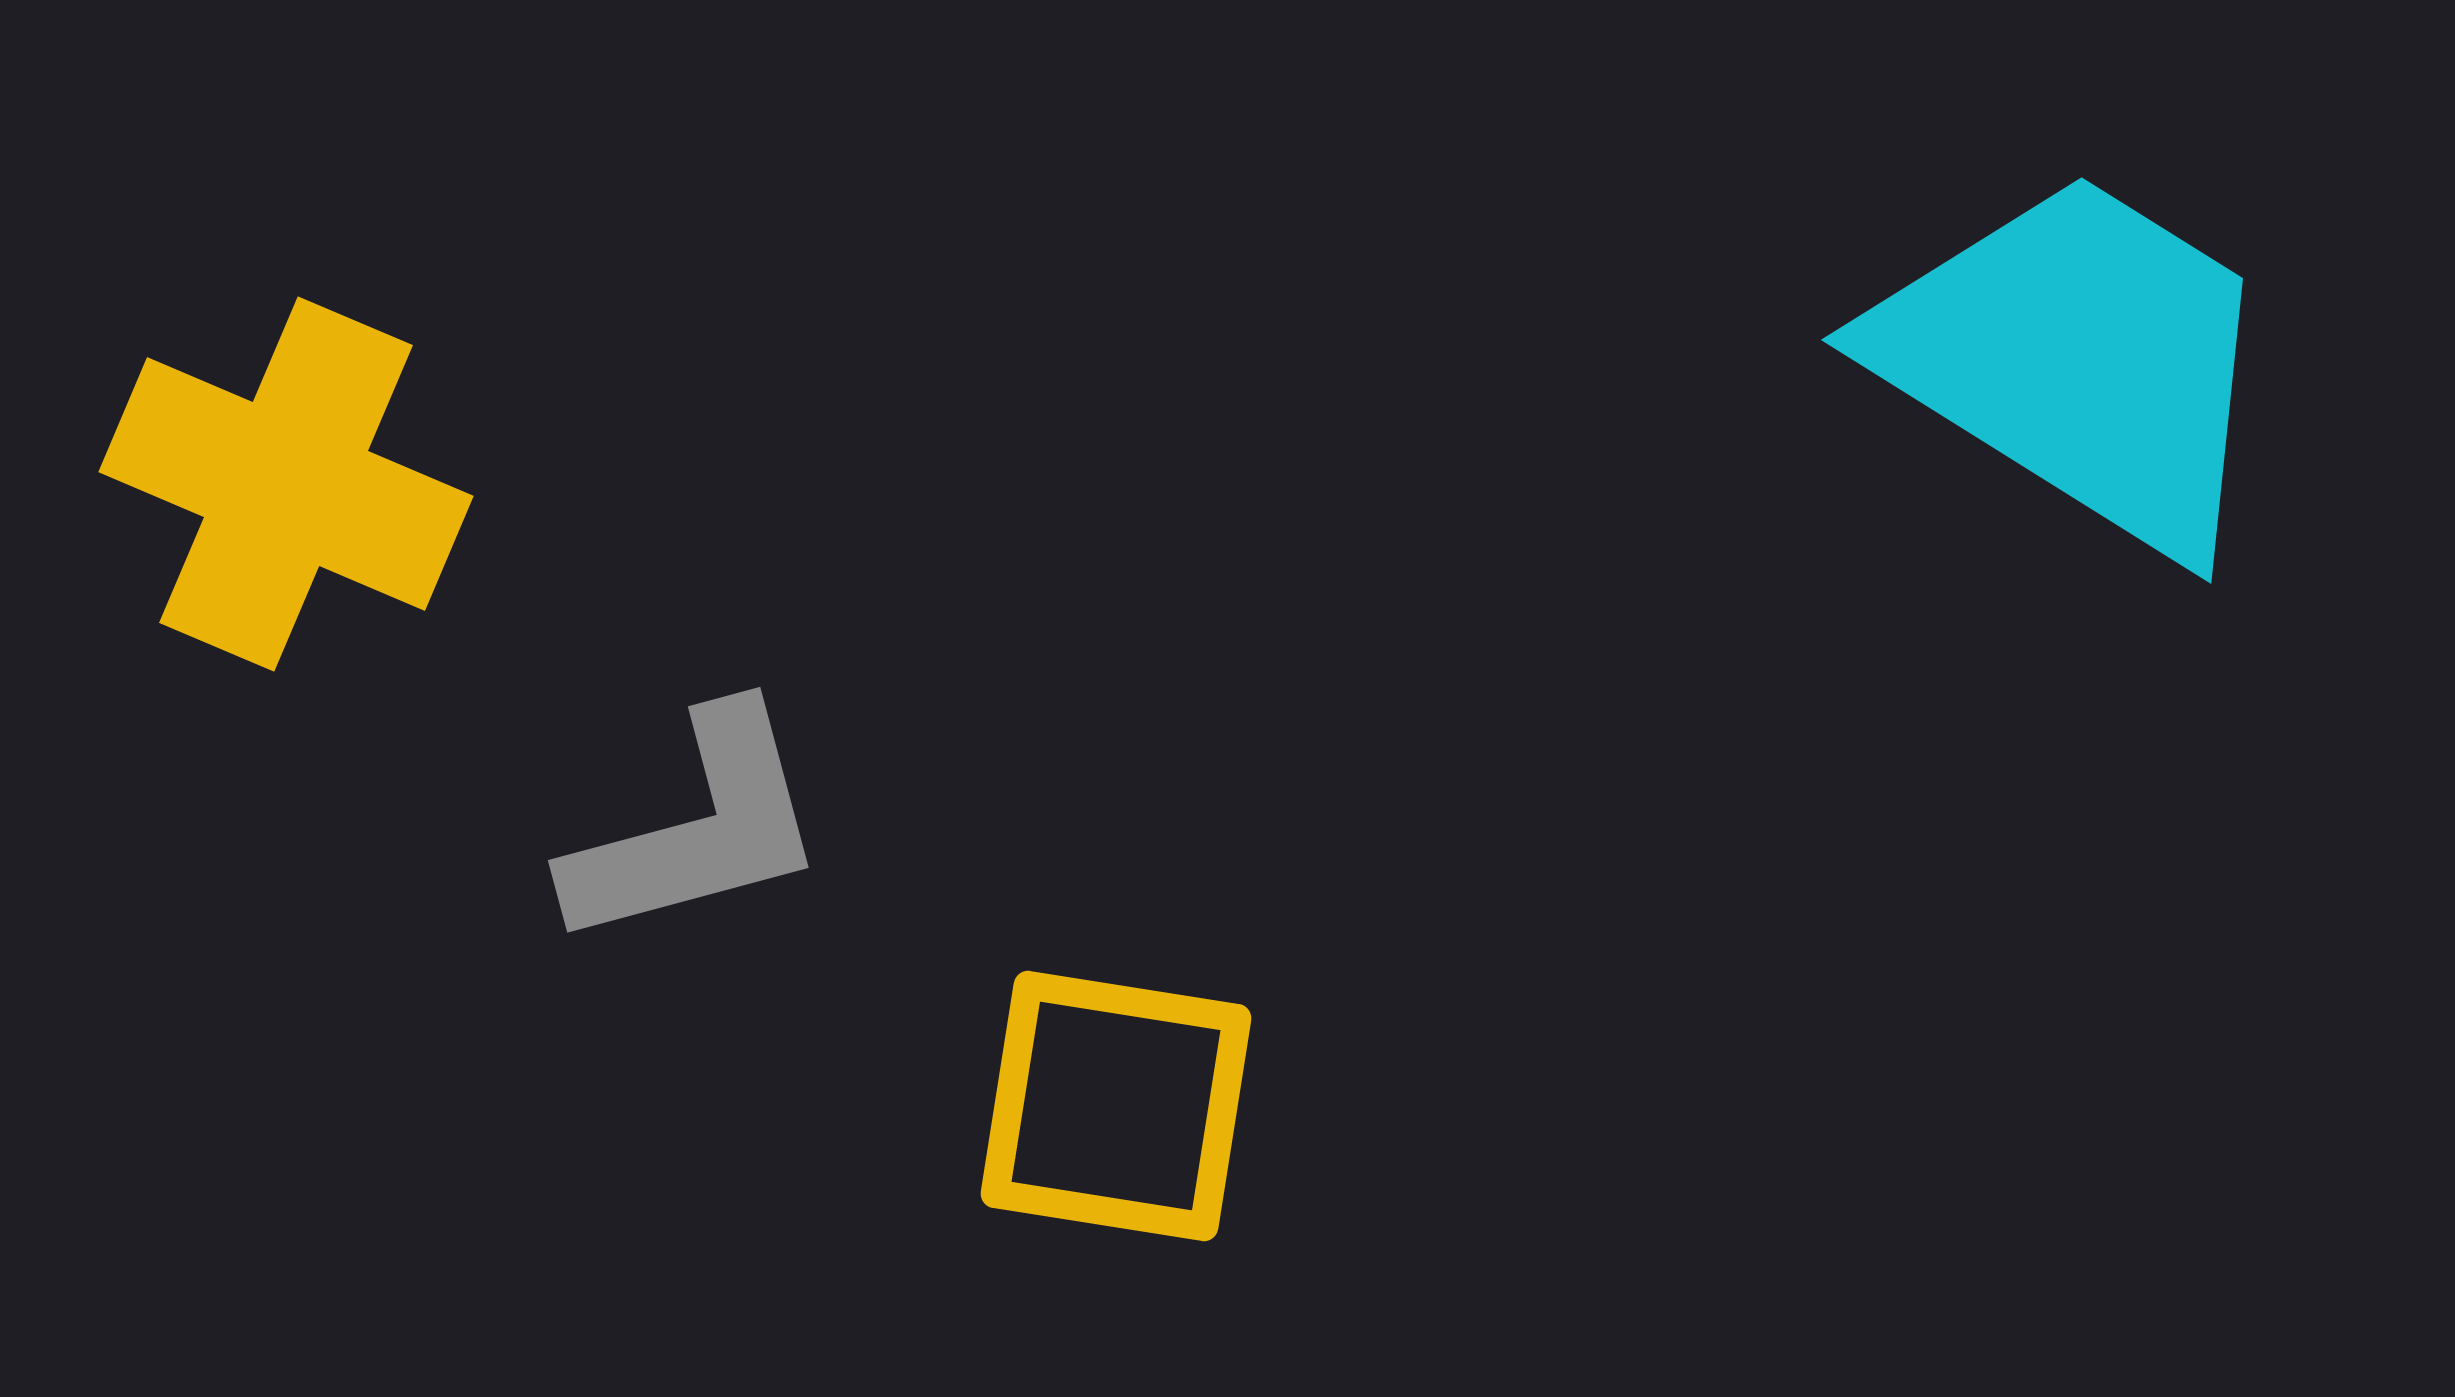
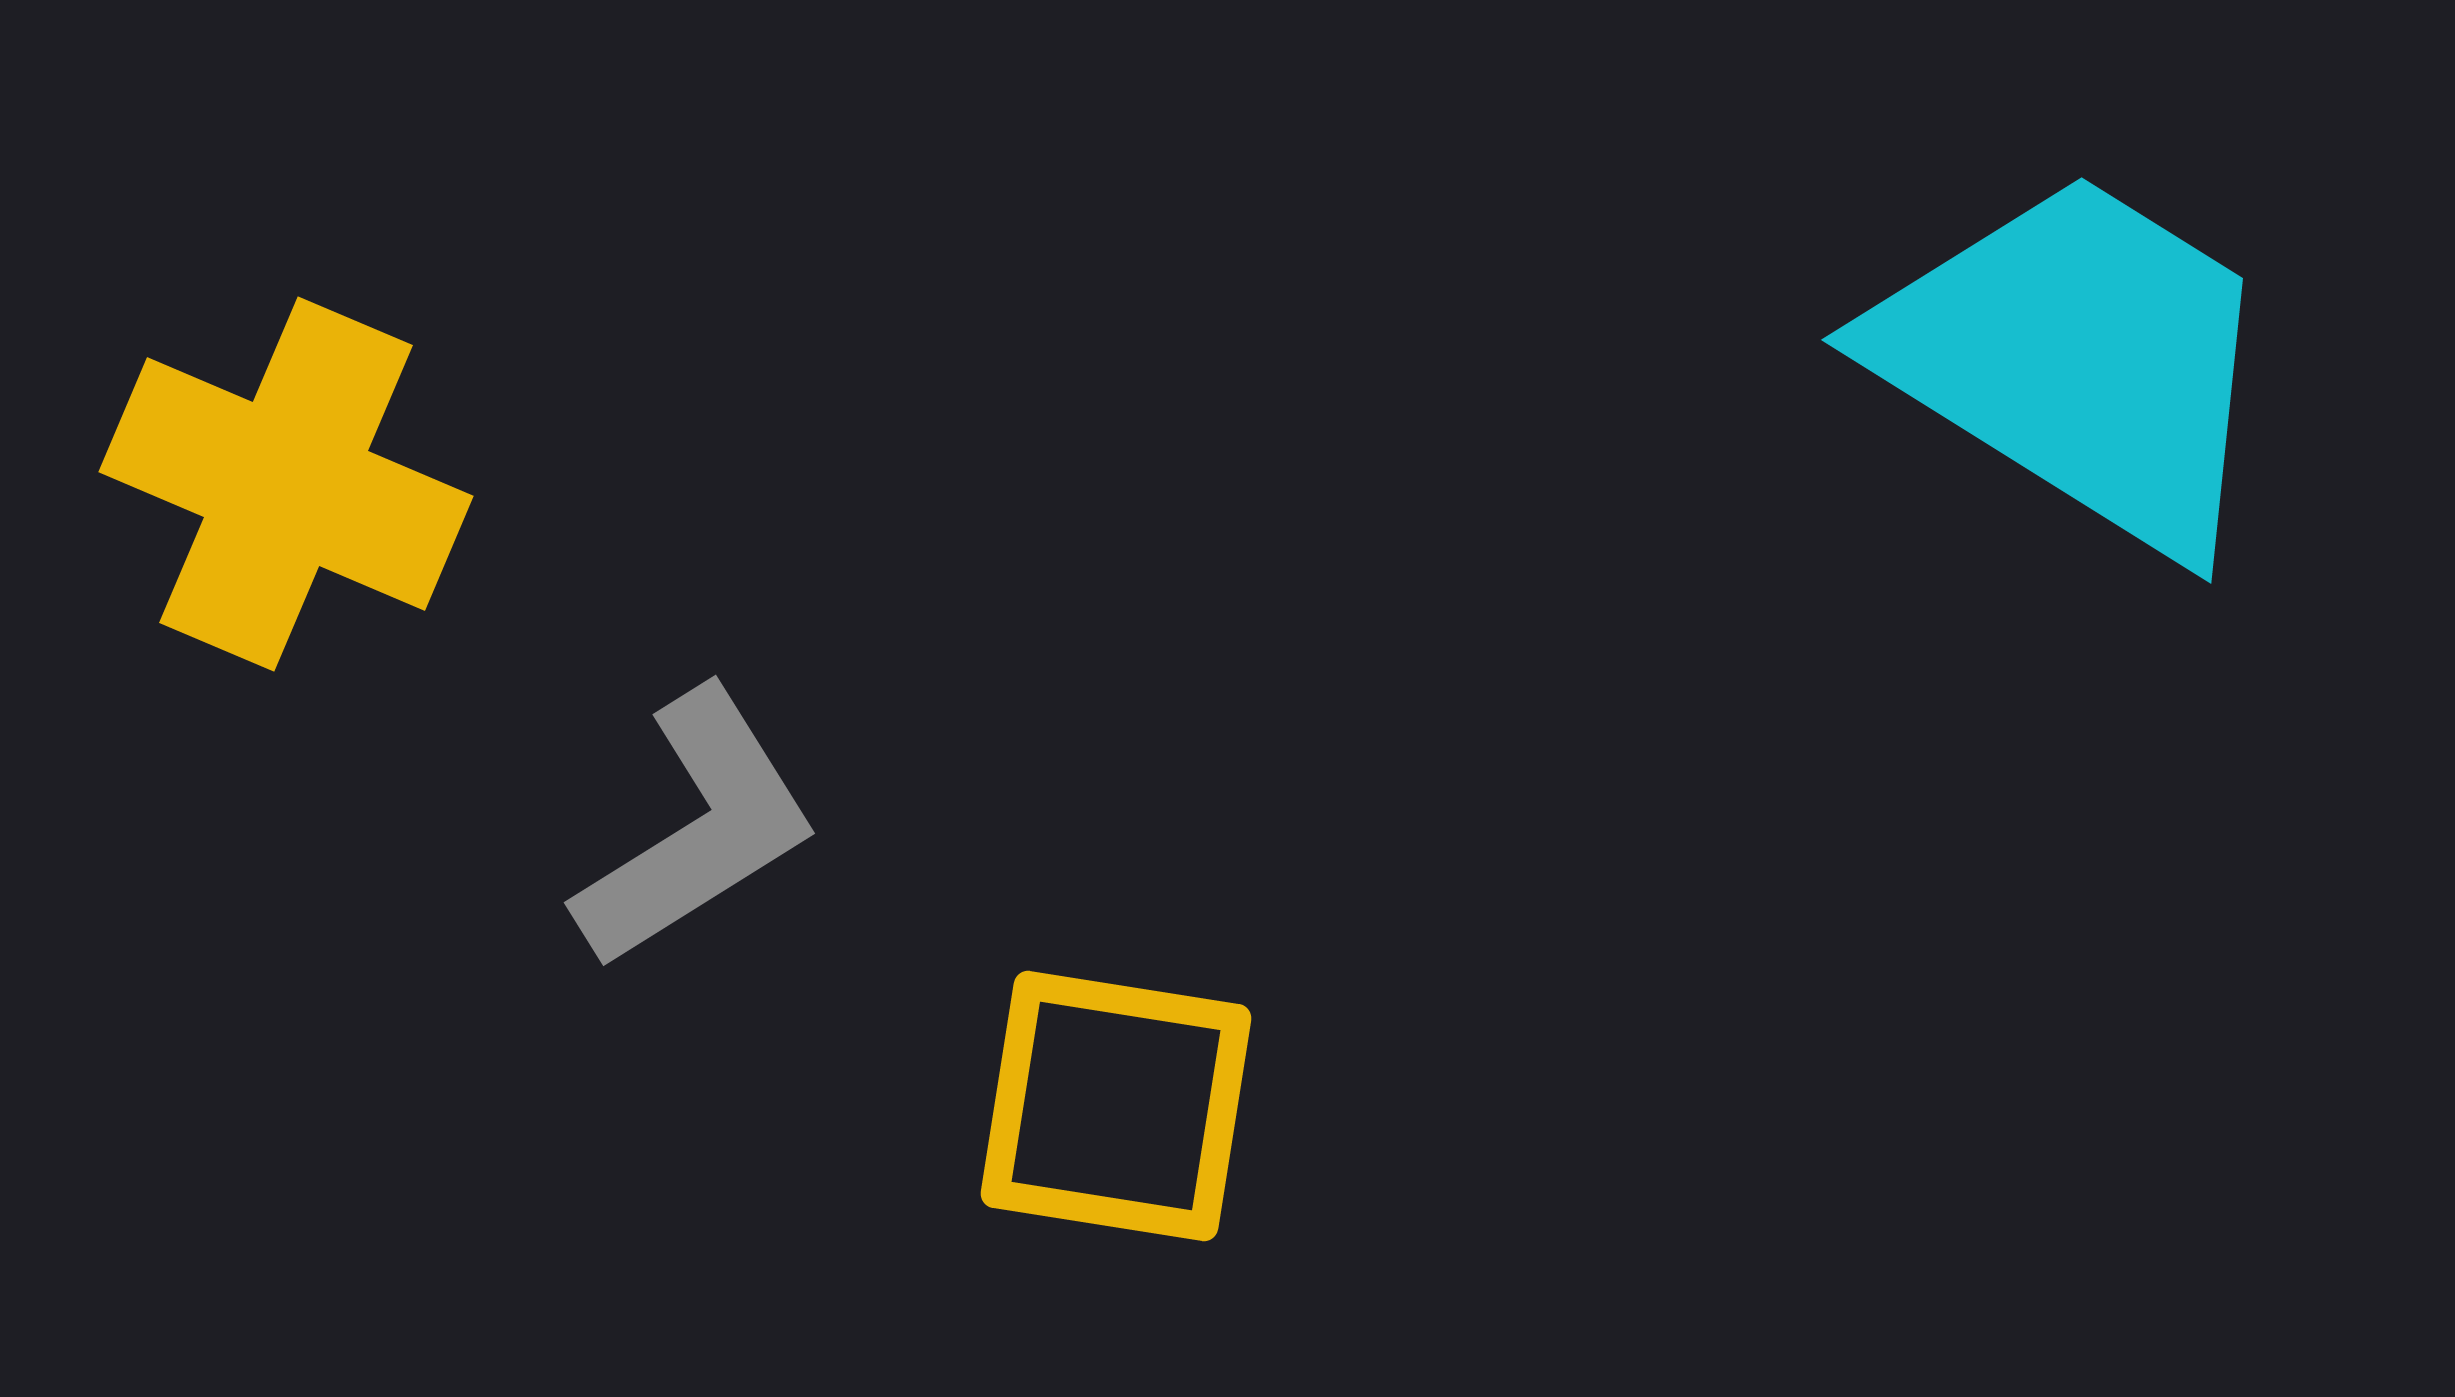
gray L-shape: rotated 17 degrees counterclockwise
